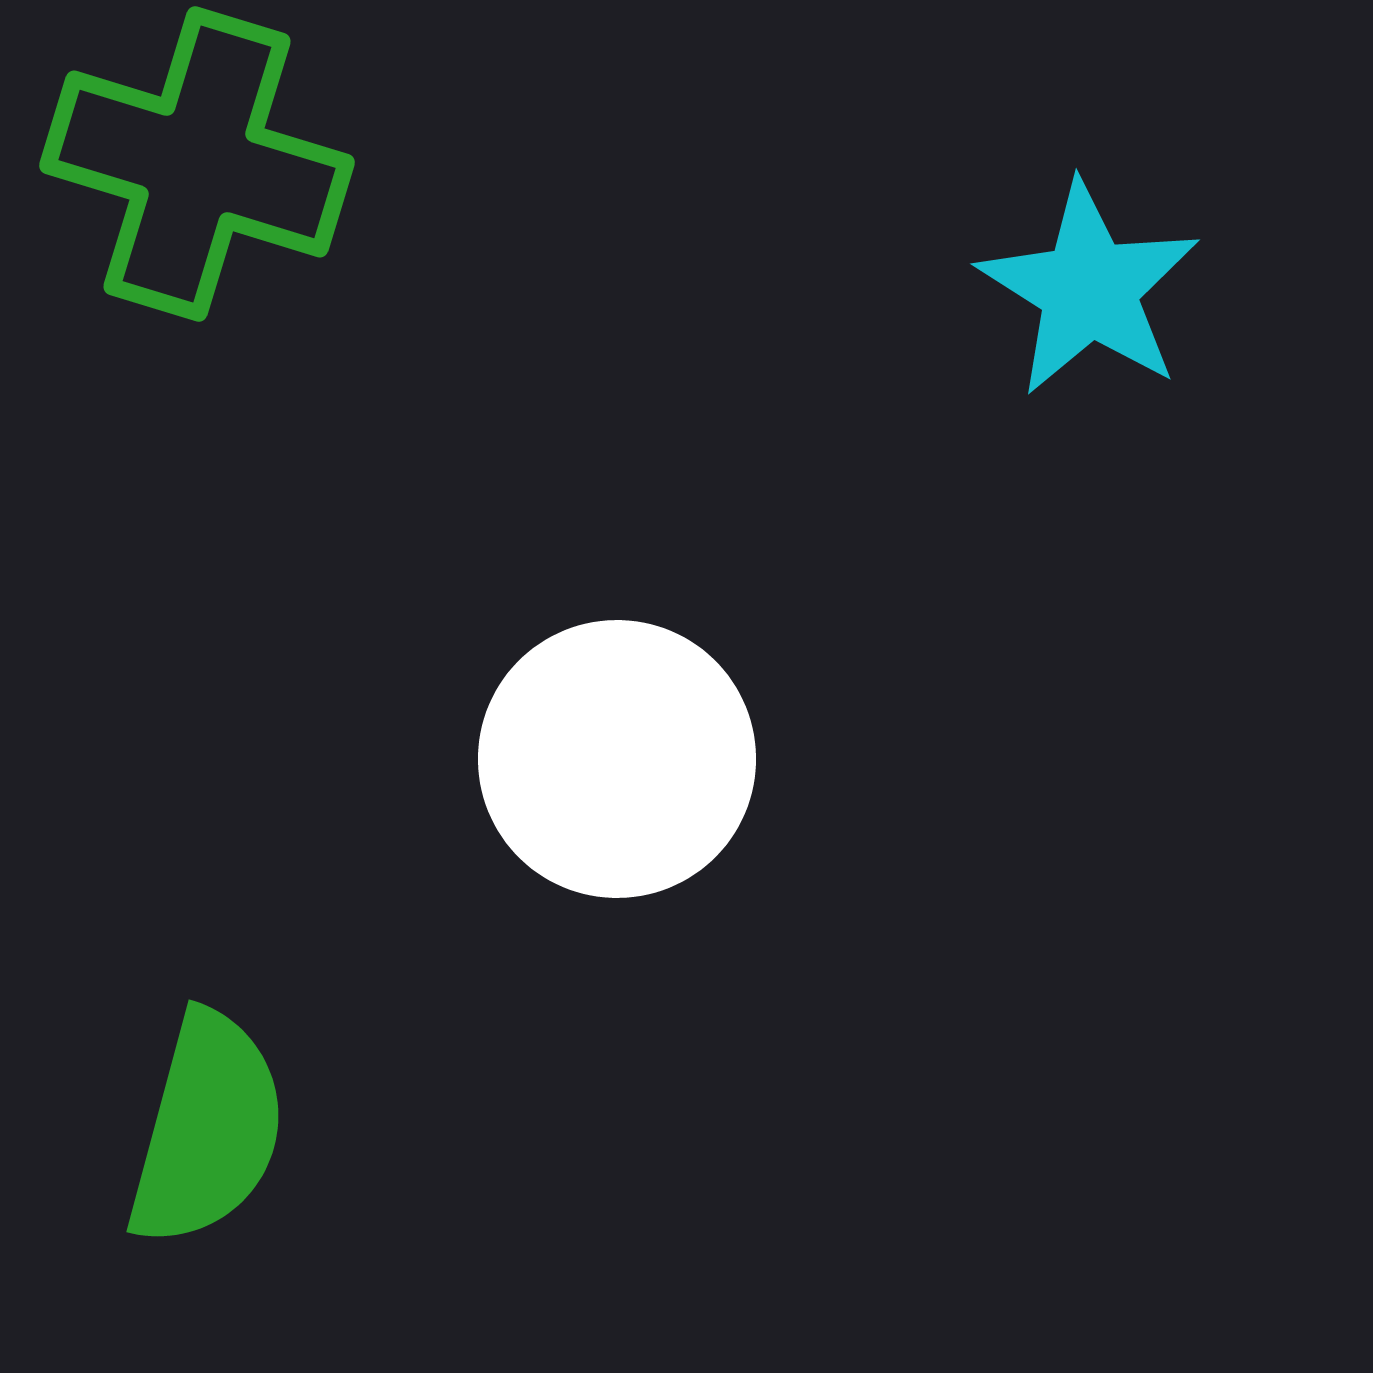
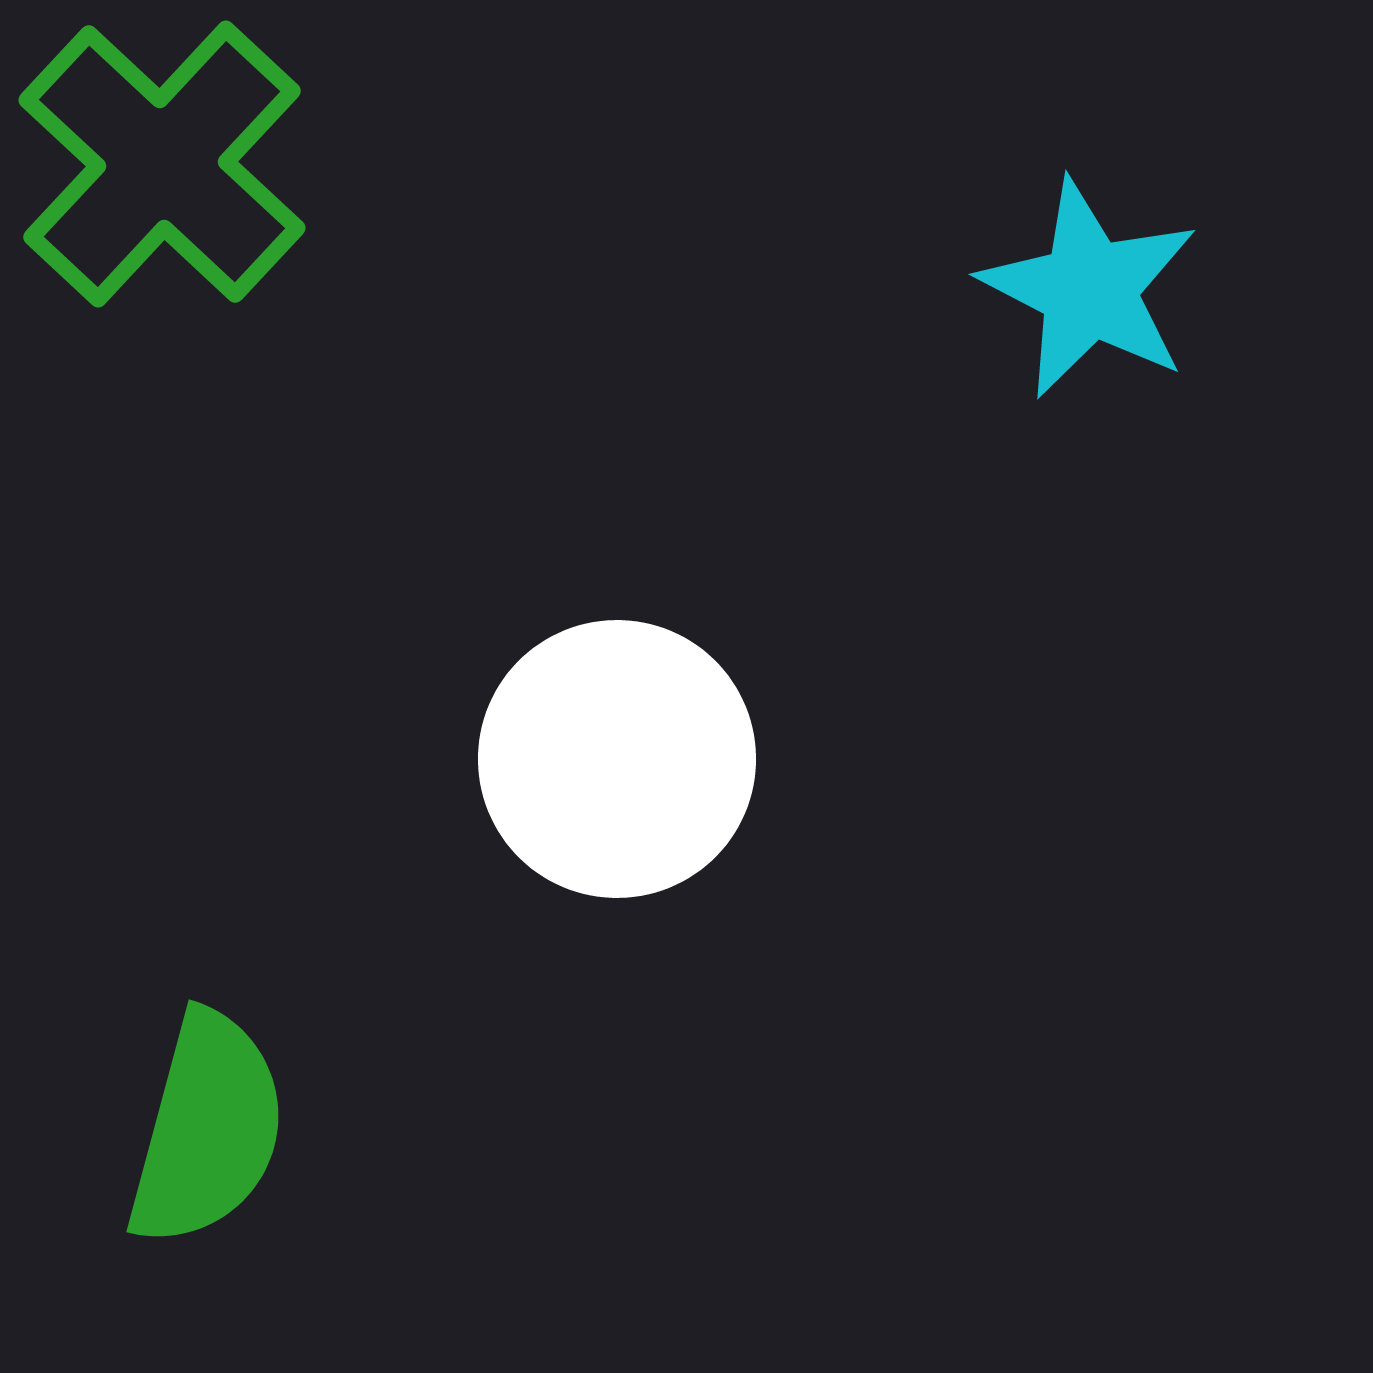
green cross: moved 35 px left; rotated 26 degrees clockwise
cyan star: rotated 5 degrees counterclockwise
